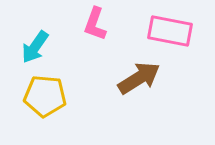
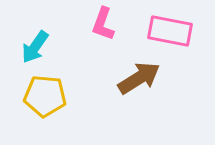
pink L-shape: moved 8 px right
